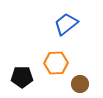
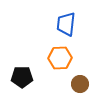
blue trapezoid: rotated 45 degrees counterclockwise
orange hexagon: moved 4 px right, 5 px up
